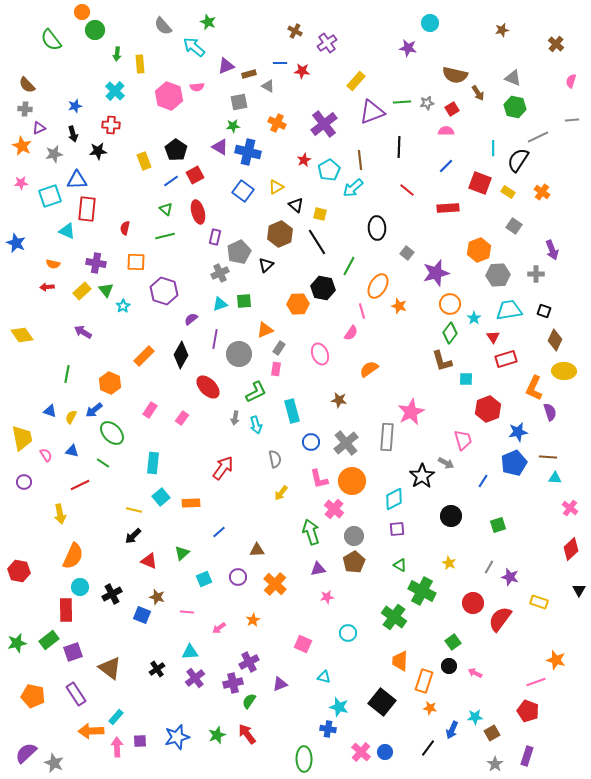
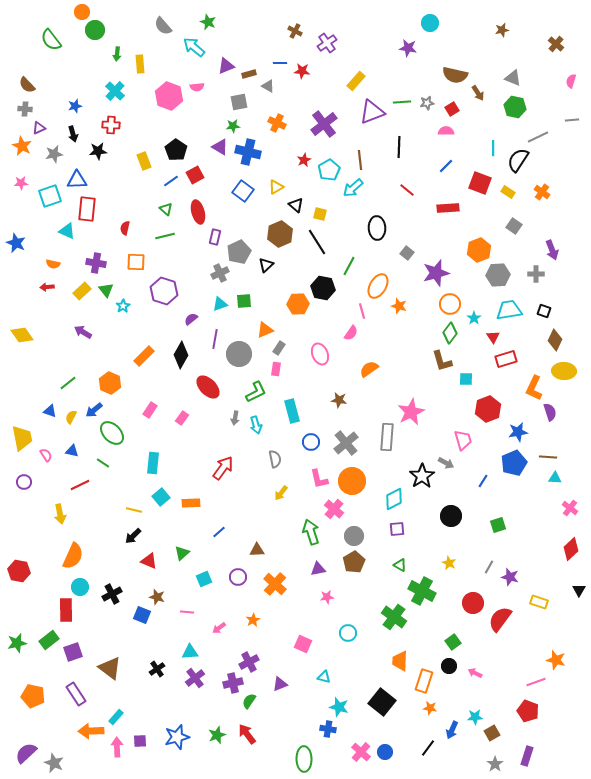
green line at (67, 374): moved 1 px right, 9 px down; rotated 42 degrees clockwise
